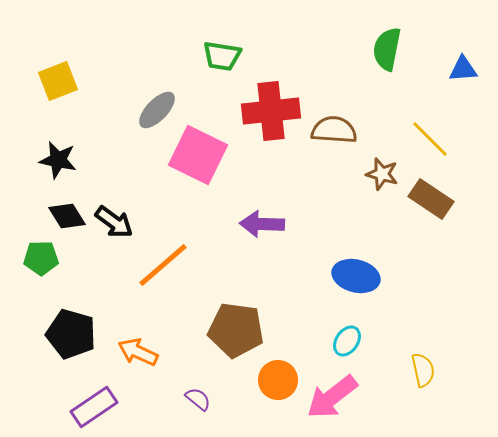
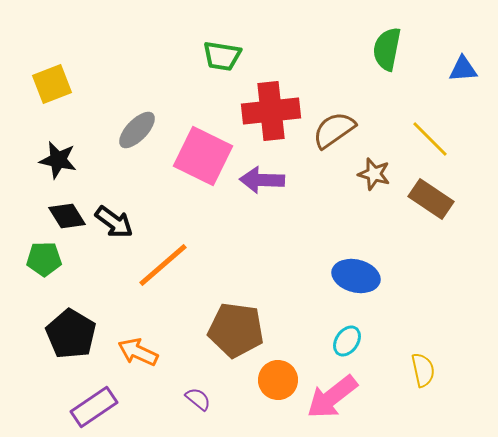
yellow square: moved 6 px left, 3 px down
gray ellipse: moved 20 px left, 20 px down
brown semicircle: rotated 39 degrees counterclockwise
pink square: moved 5 px right, 1 px down
brown star: moved 8 px left
purple arrow: moved 44 px up
green pentagon: moved 3 px right, 1 px down
black pentagon: rotated 15 degrees clockwise
